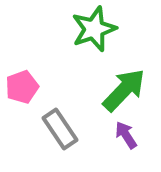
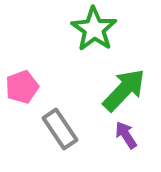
green star: rotated 18 degrees counterclockwise
